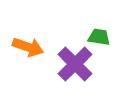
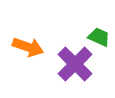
green trapezoid: rotated 15 degrees clockwise
